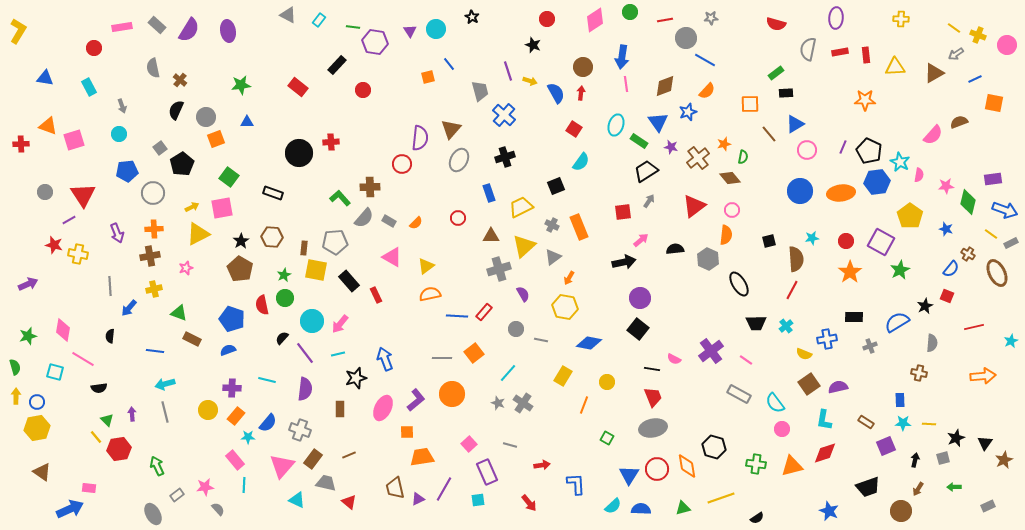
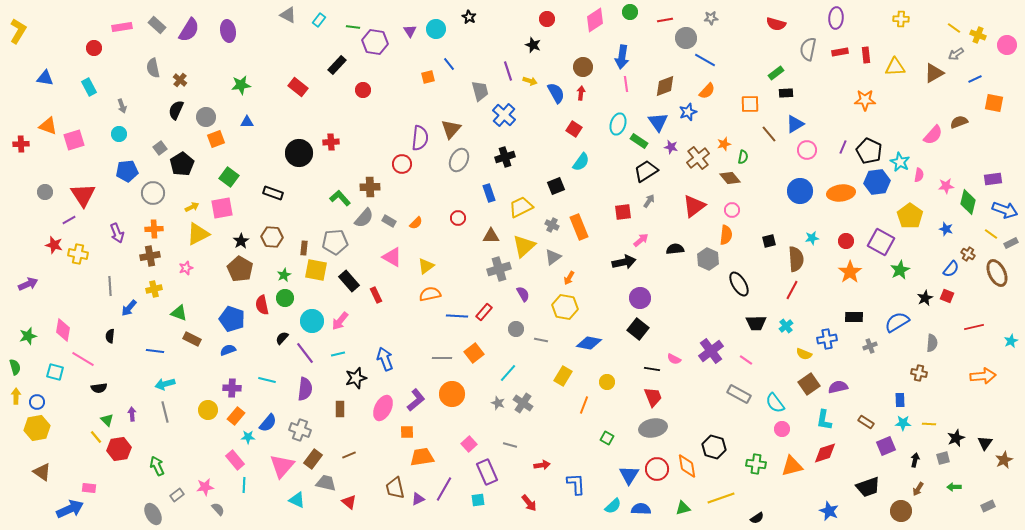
black star at (472, 17): moved 3 px left
cyan ellipse at (616, 125): moved 2 px right, 1 px up
black star at (925, 306): moved 8 px up
pink arrow at (340, 324): moved 3 px up
